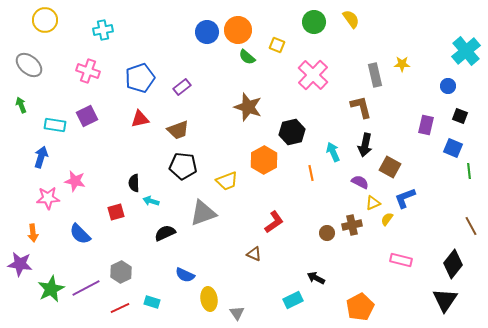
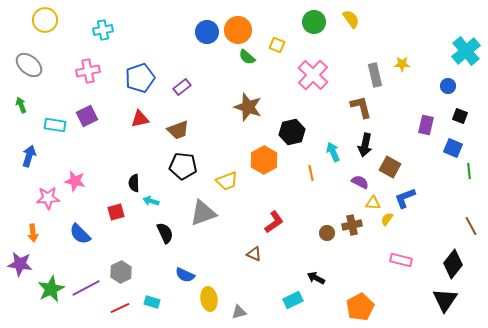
pink cross at (88, 71): rotated 30 degrees counterclockwise
blue arrow at (41, 157): moved 12 px left, 1 px up
yellow triangle at (373, 203): rotated 28 degrees clockwise
black semicircle at (165, 233): rotated 90 degrees clockwise
gray triangle at (237, 313): moved 2 px right, 1 px up; rotated 49 degrees clockwise
